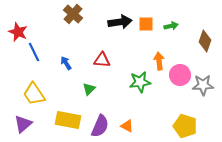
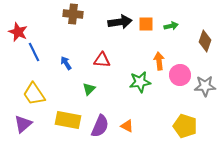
brown cross: rotated 36 degrees counterclockwise
gray star: moved 2 px right, 1 px down
